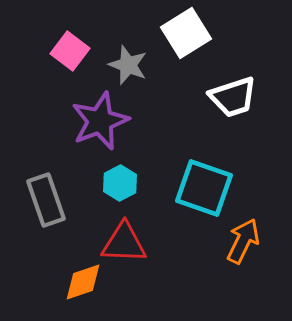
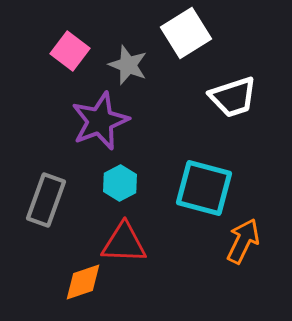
cyan square: rotated 4 degrees counterclockwise
gray rectangle: rotated 39 degrees clockwise
